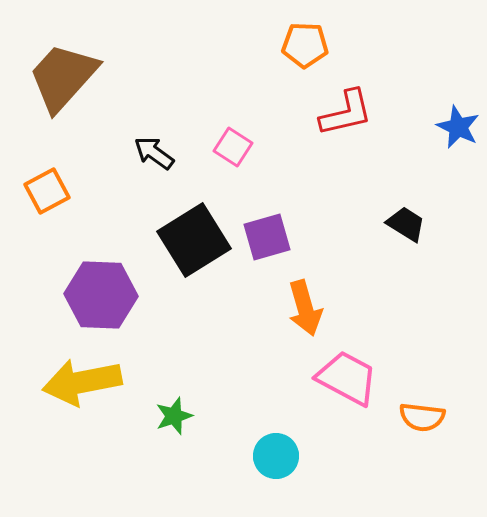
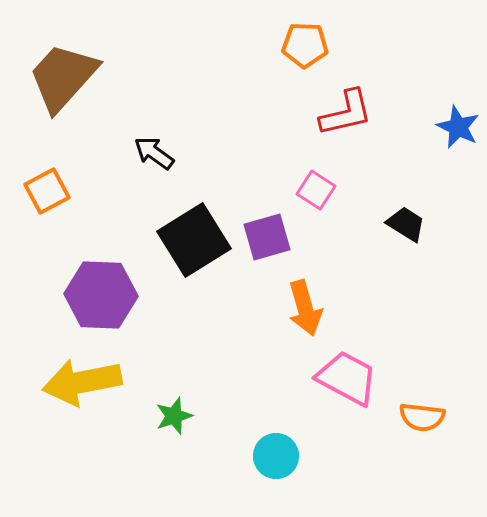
pink square: moved 83 px right, 43 px down
